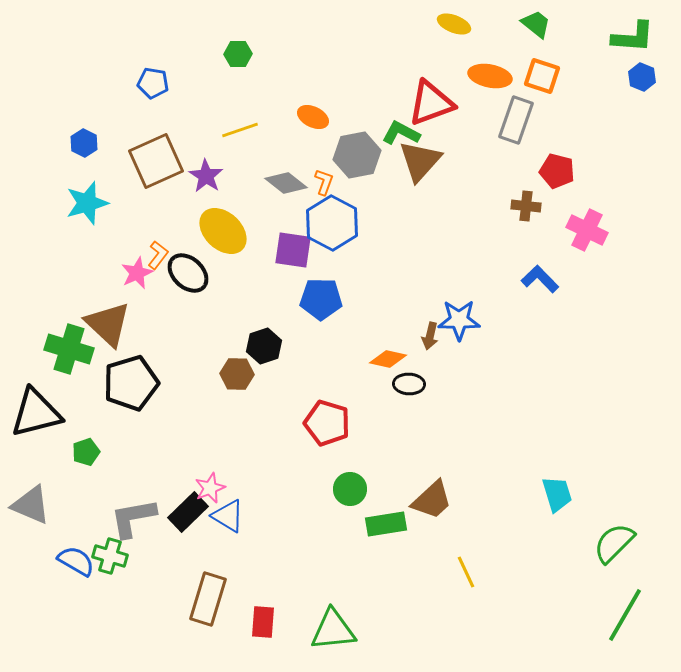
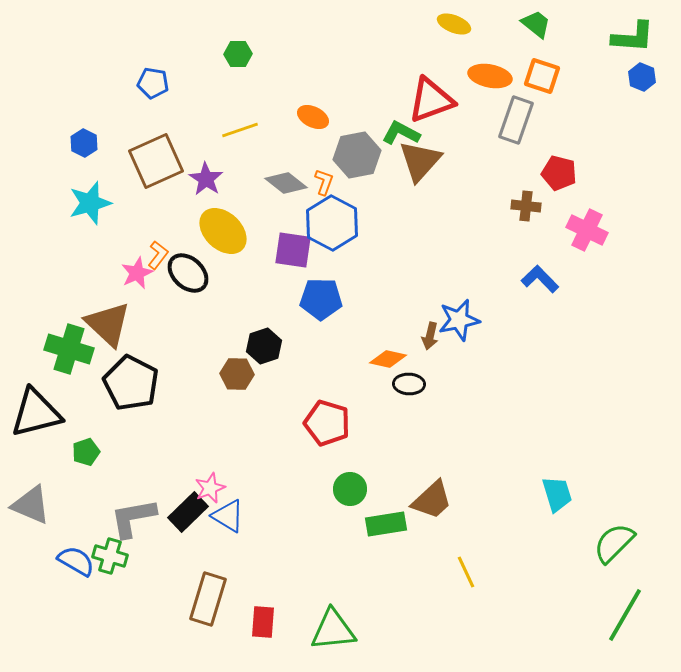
red triangle at (431, 103): moved 3 px up
red pentagon at (557, 171): moved 2 px right, 2 px down
purple star at (206, 176): moved 3 px down
cyan star at (87, 203): moved 3 px right
blue star at (459, 320): rotated 12 degrees counterclockwise
black pentagon at (131, 383): rotated 28 degrees counterclockwise
